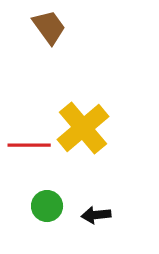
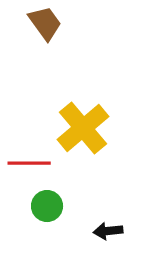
brown trapezoid: moved 4 px left, 4 px up
red line: moved 18 px down
black arrow: moved 12 px right, 16 px down
